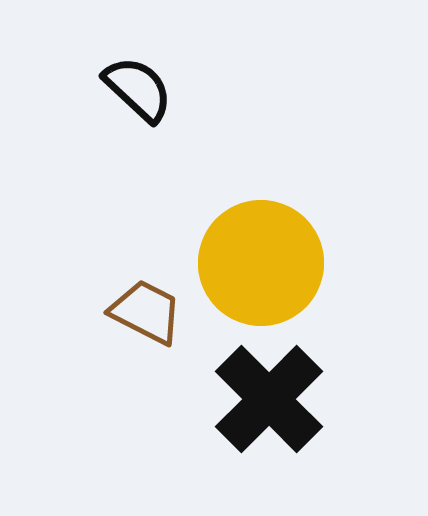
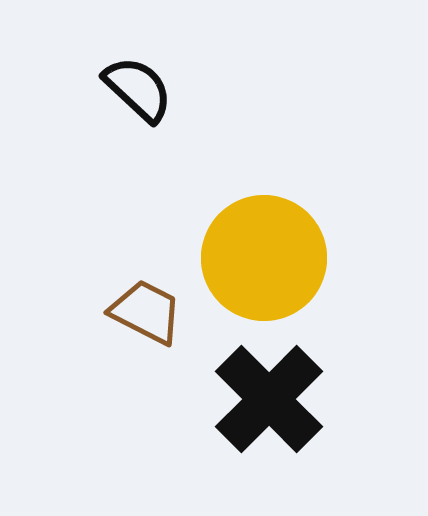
yellow circle: moved 3 px right, 5 px up
